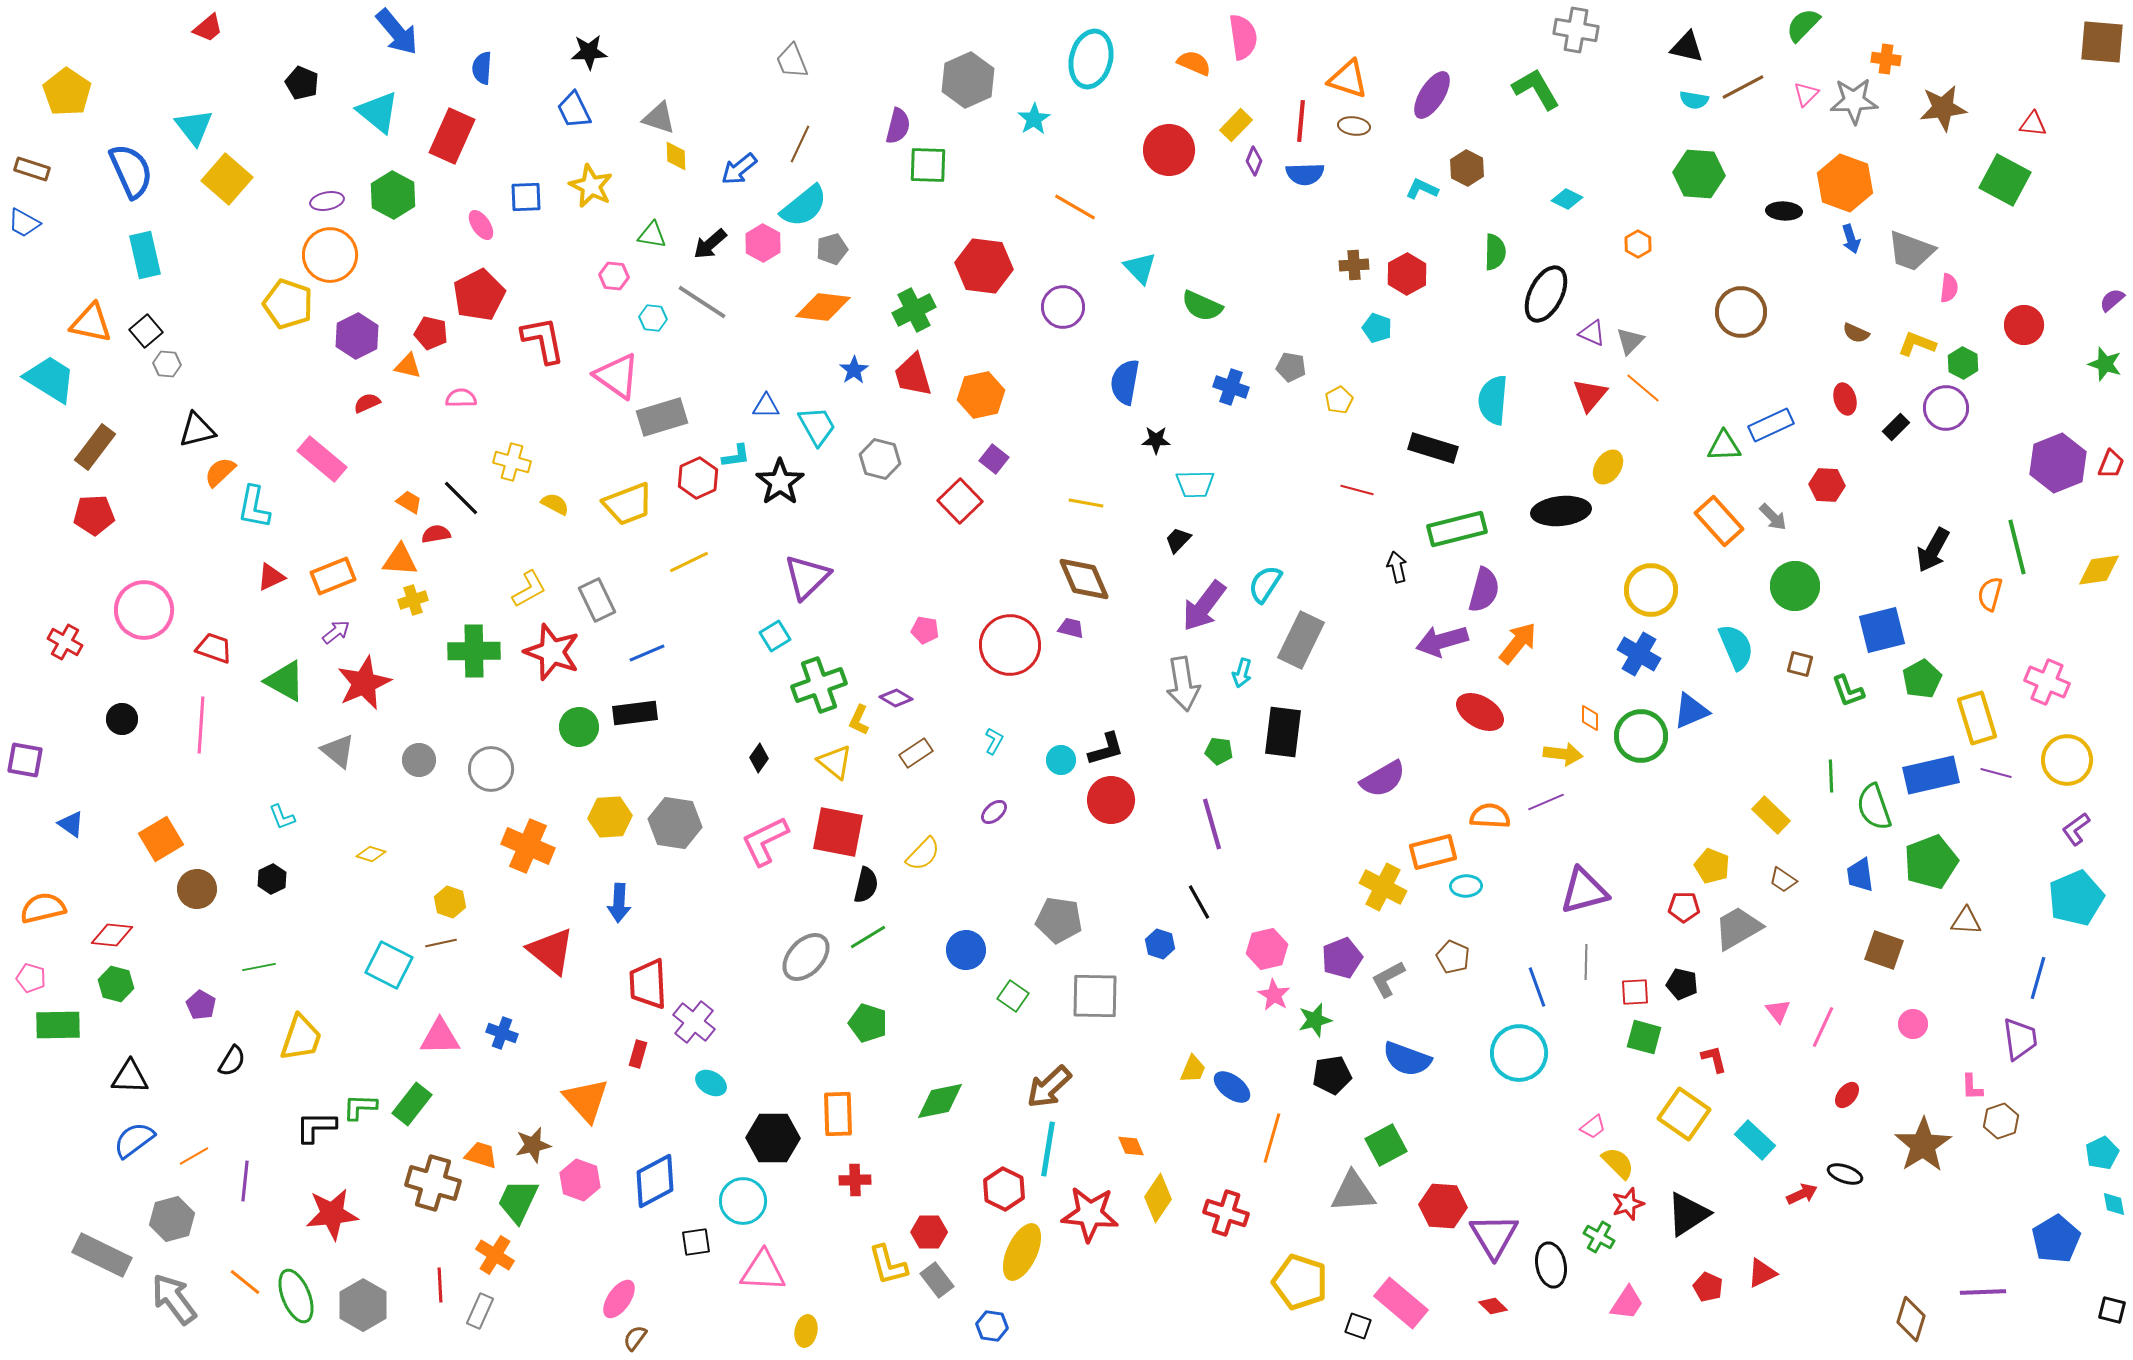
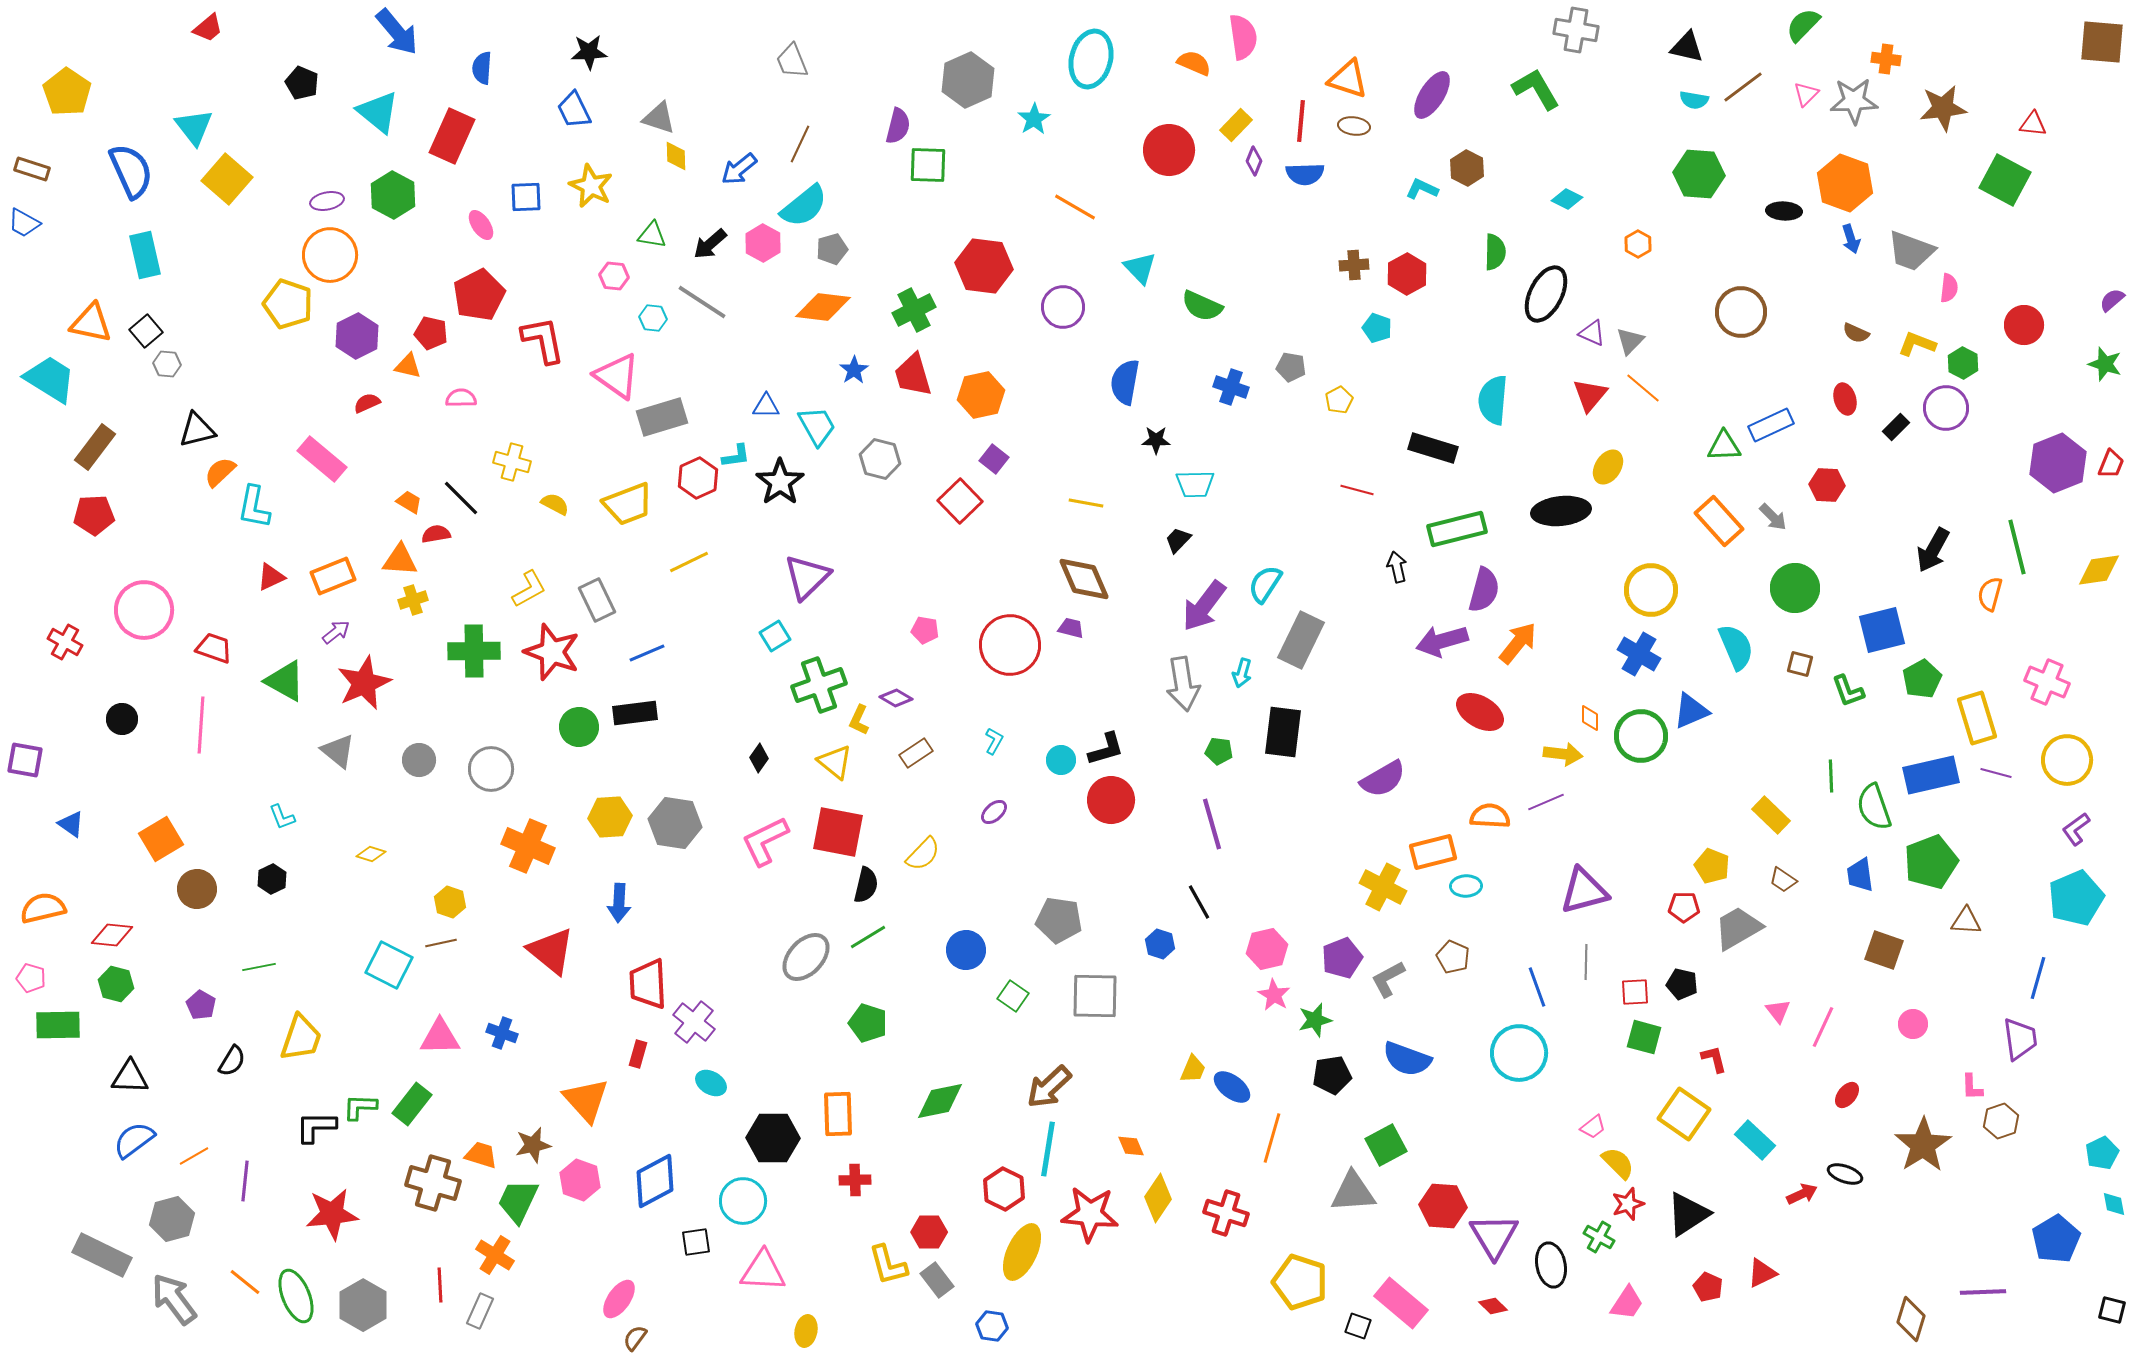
brown line at (1743, 87): rotated 9 degrees counterclockwise
green circle at (1795, 586): moved 2 px down
